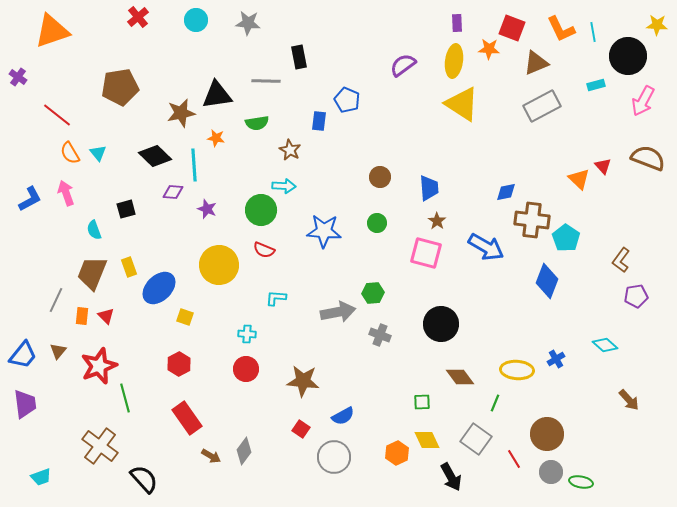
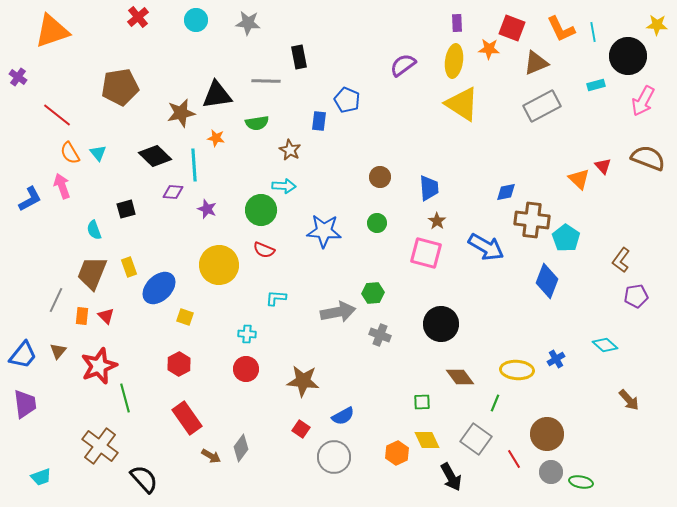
pink arrow at (66, 193): moved 4 px left, 7 px up
gray diamond at (244, 451): moved 3 px left, 3 px up
